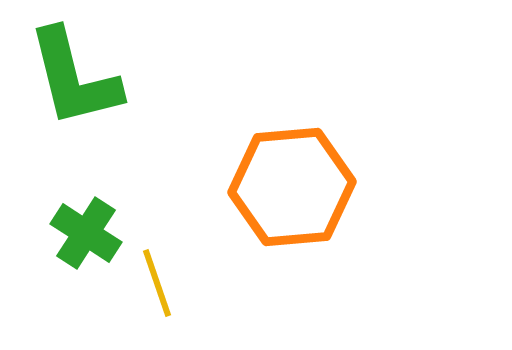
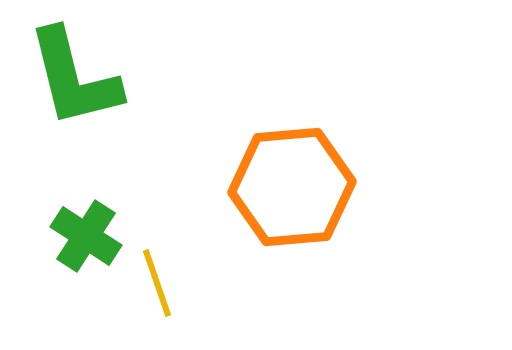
green cross: moved 3 px down
